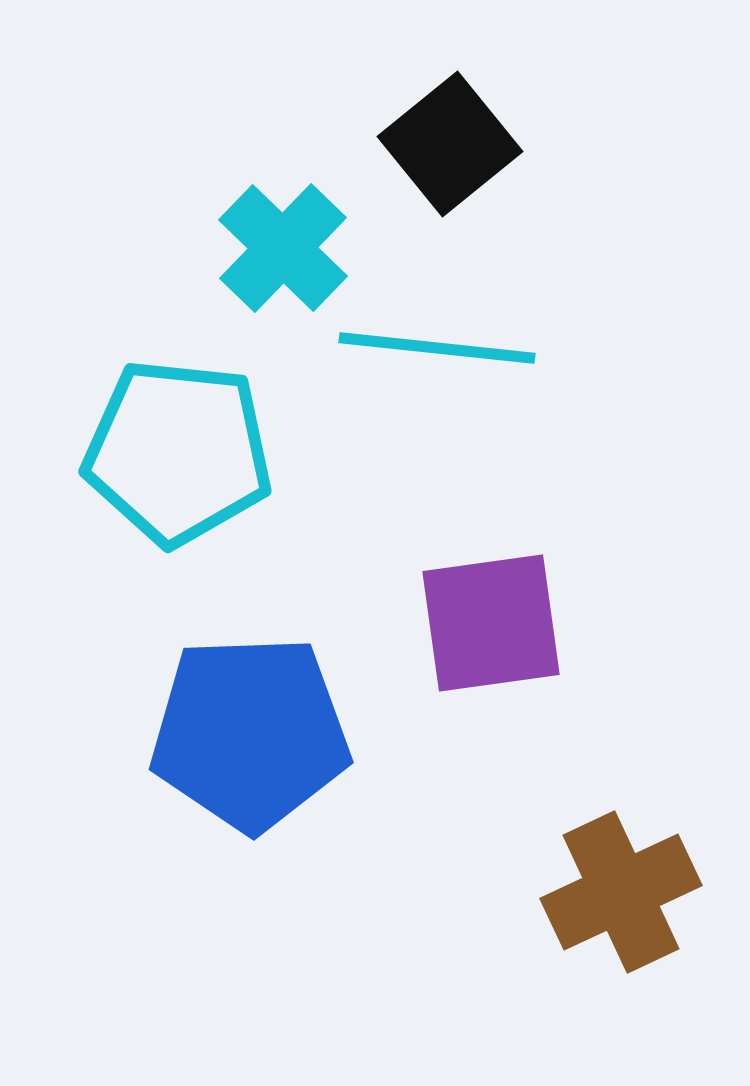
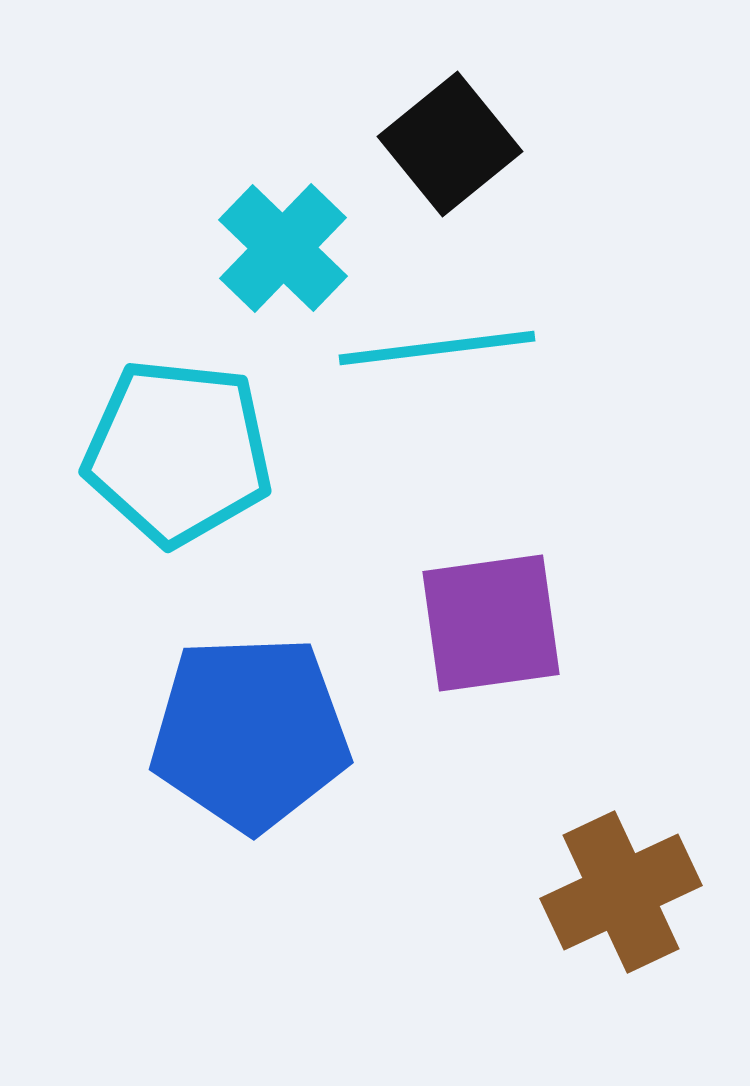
cyan line: rotated 13 degrees counterclockwise
